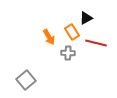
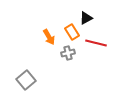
gray cross: rotated 16 degrees counterclockwise
